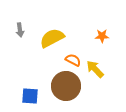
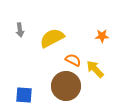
blue square: moved 6 px left, 1 px up
